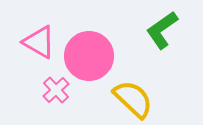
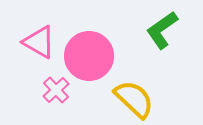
yellow semicircle: moved 1 px right
